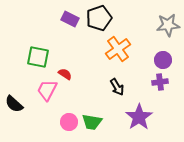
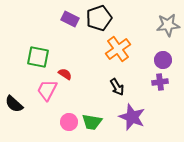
purple star: moved 7 px left; rotated 16 degrees counterclockwise
